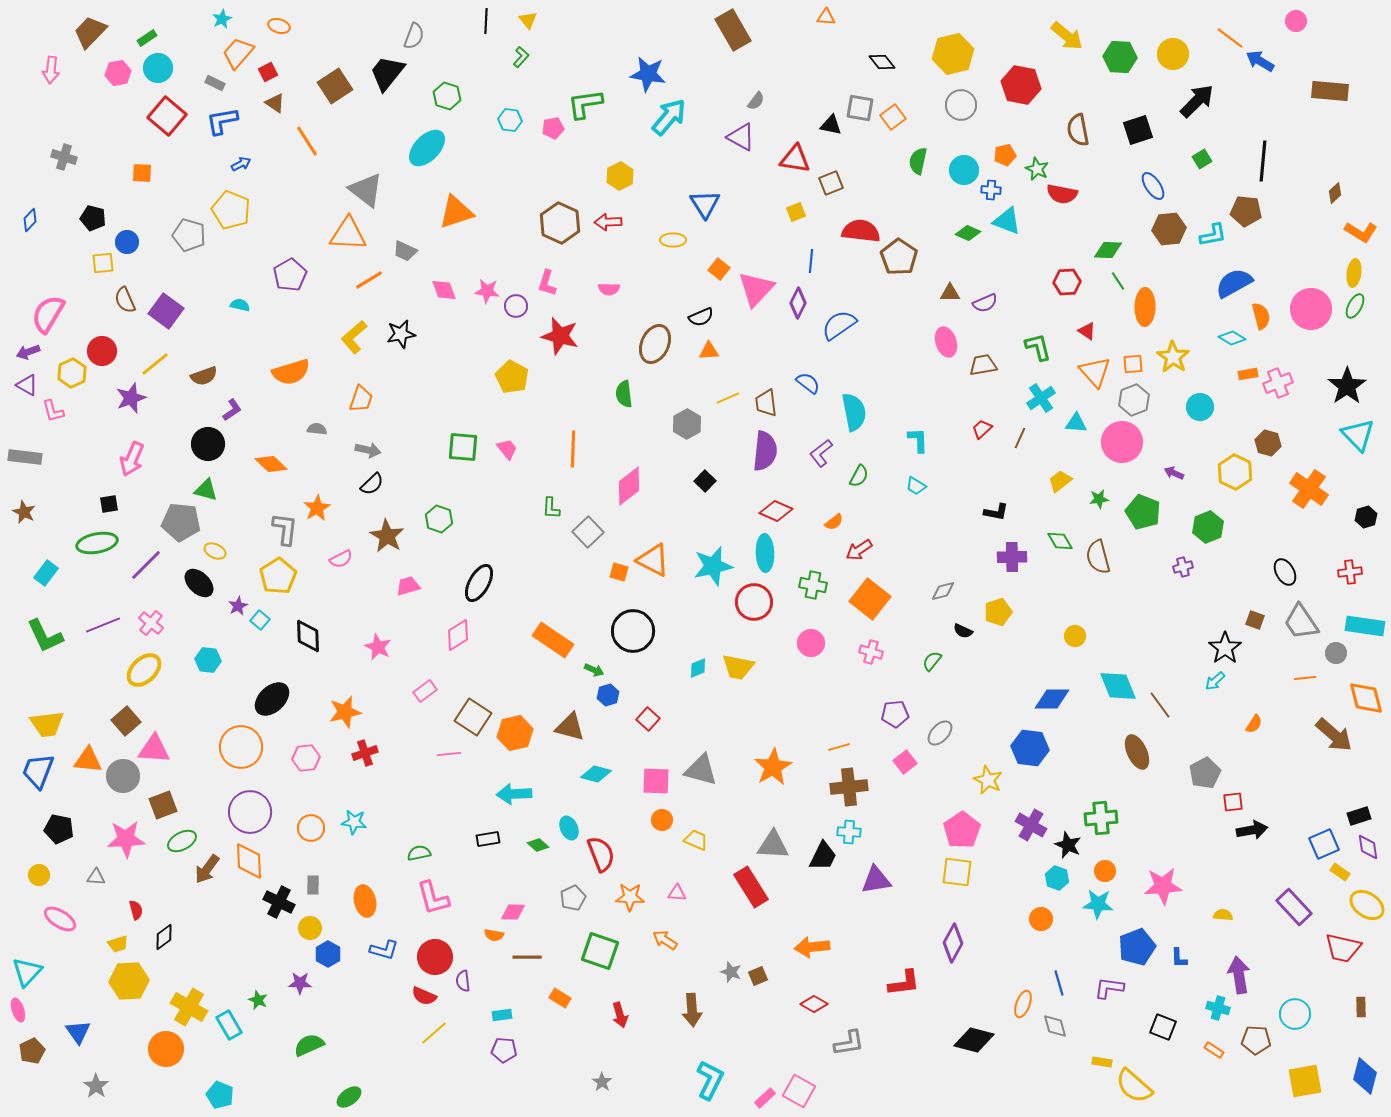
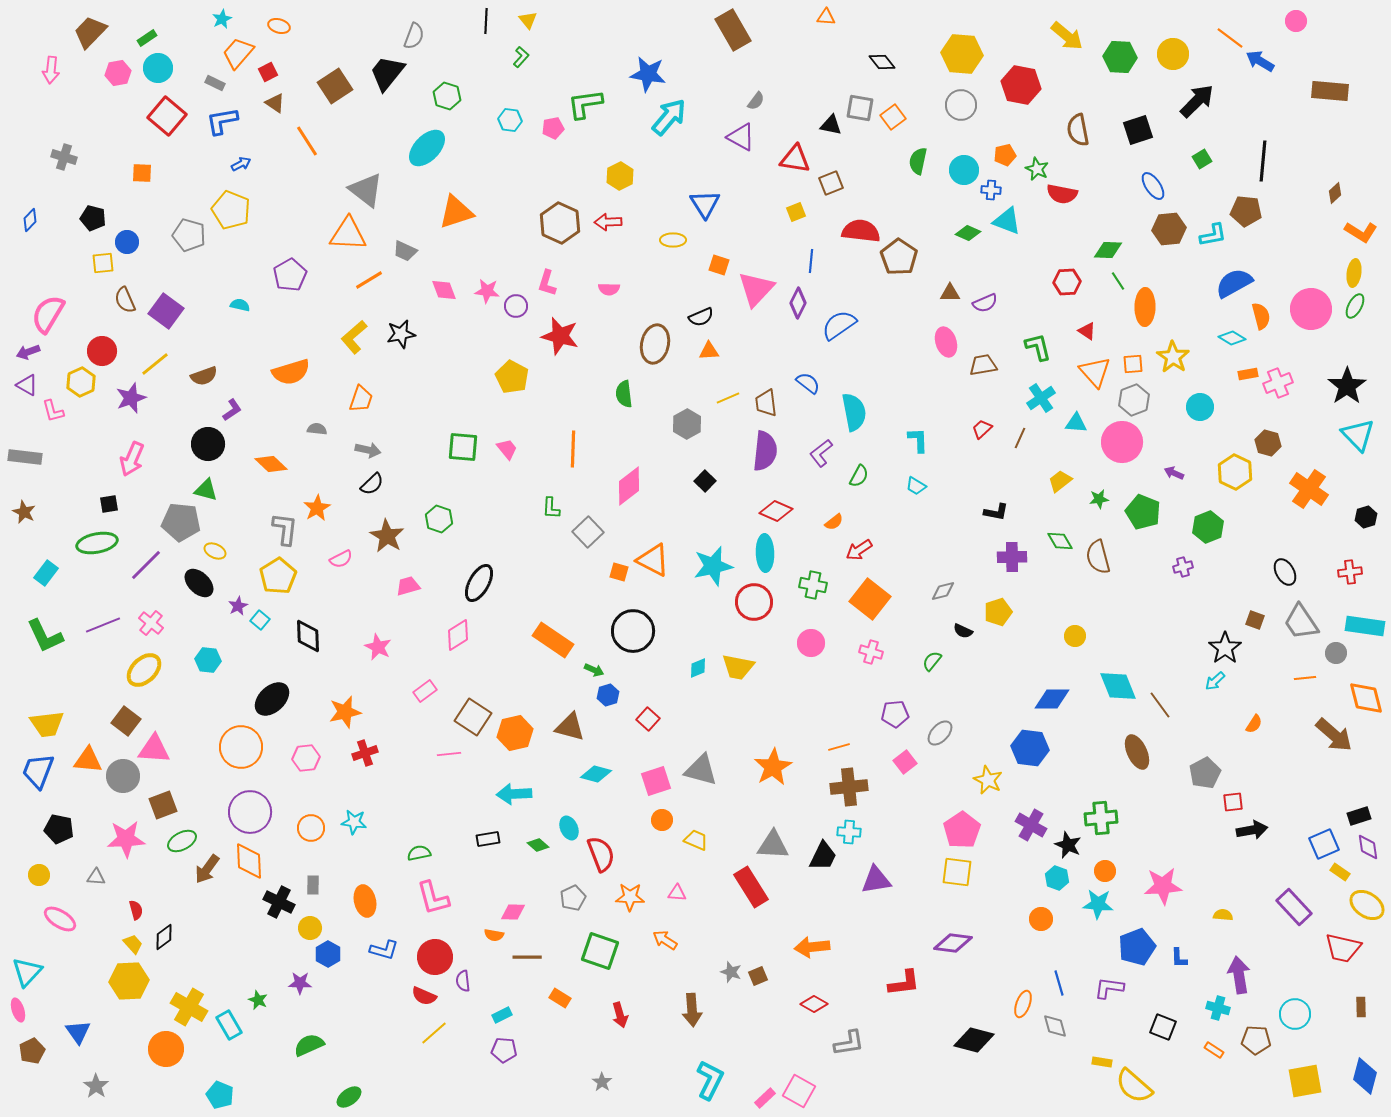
yellow hexagon at (953, 54): moved 9 px right; rotated 18 degrees clockwise
orange square at (719, 269): moved 4 px up; rotated 20 degrees counterclockwise
brown ellipse at (655, 344): rotated 12 degrees counterclockwise
yellow hexagon at (72, 373): moved 9 px right, 9 px down
brown square at (126, 721): rotated 12 degrees counterclockwise
pink square at (656, 781): rotated 20 degrees counterclockwise
purple diamond at (953, 943): rotated 69 degrees clockwise
yellow trapezoid at (118, 944): moved 15 px right; rotated 115 degrees counterclockwise
cyan rectangle at (502, 1015): rotated 18 degrees counterclockwise
